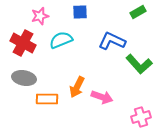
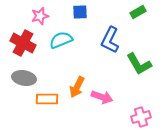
blue L-shape: moved 2 px left, 1 px up; rotated 88 degrees counterclockwise
green L-shape: rotated 12 degrees clockwise
